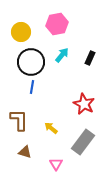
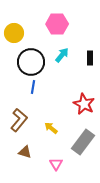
pink hexagon: rotated 10 degrees clockwise
yellow circle: moved 7 px left, 1 px down
black rectangle: rotated 24 degrees counterclockwise
blue line: moved 1 px right
brown L-shape: rotated 40 degrees clockwise
